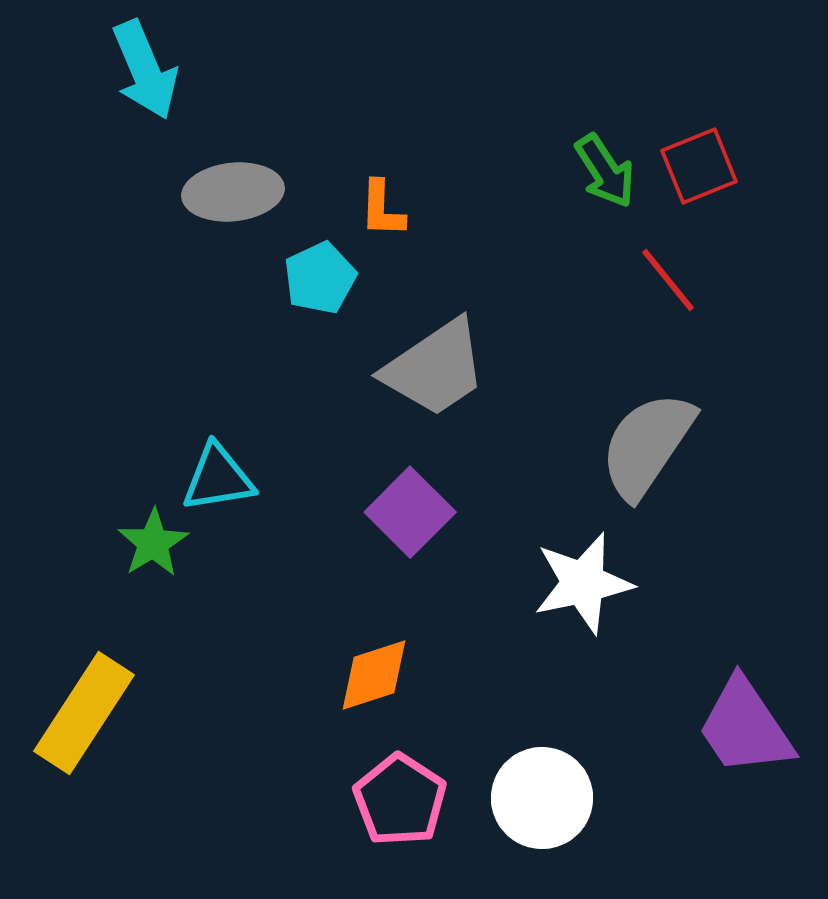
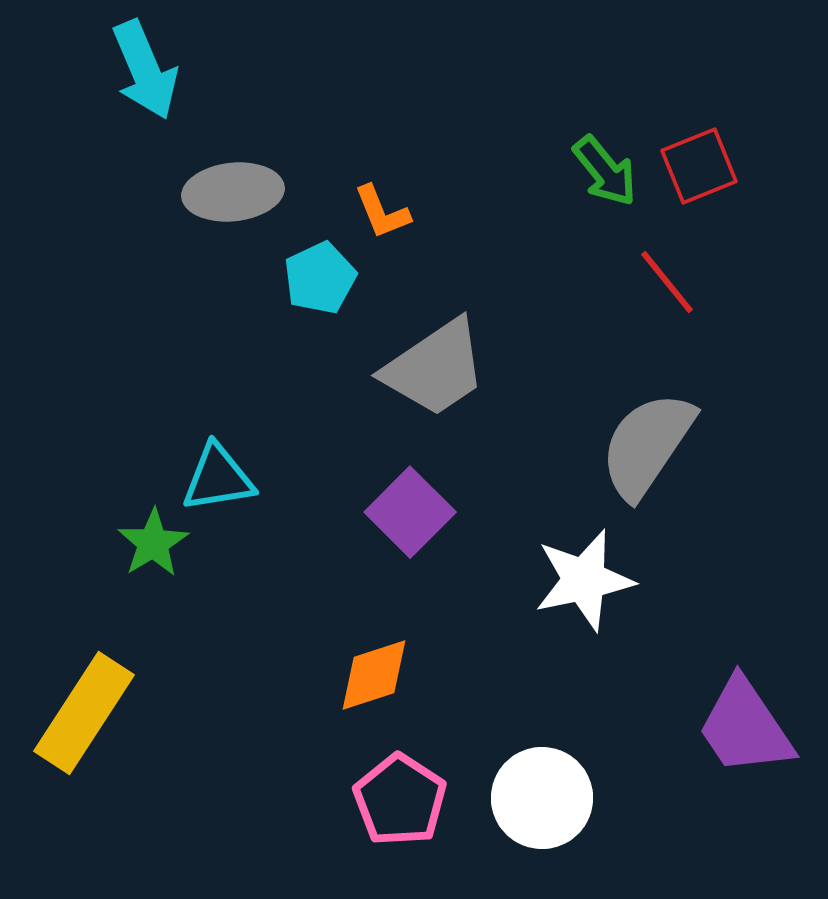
green arrow: rotated 6 degrees counterclockwise
orange L-shape: moved 3 px down; rotated 24 degrees counterclockwise
red line: moved 1 px left, 2 px down
white star: moved 1 px right, 3 px up
